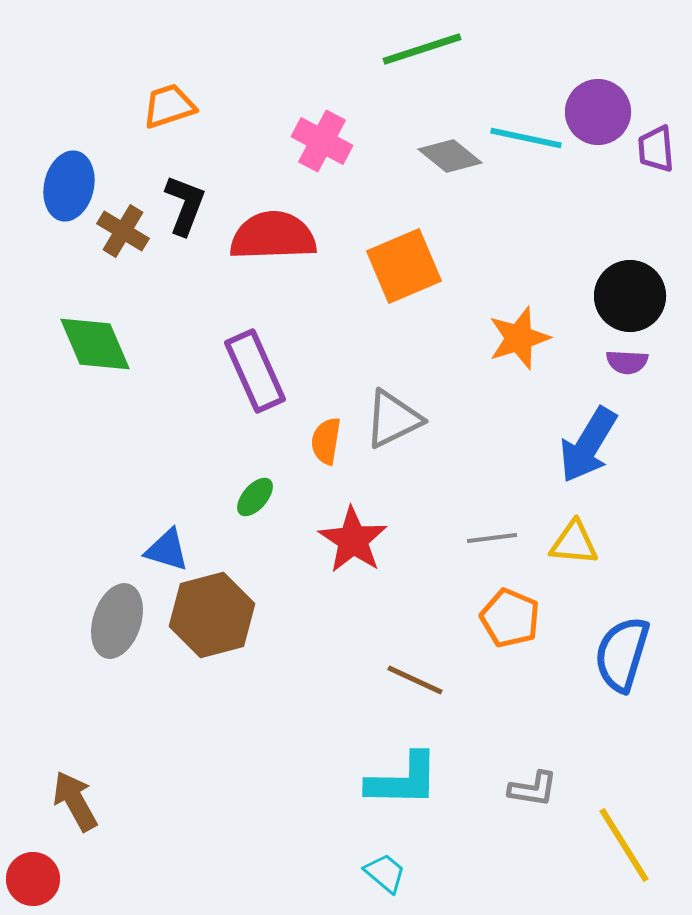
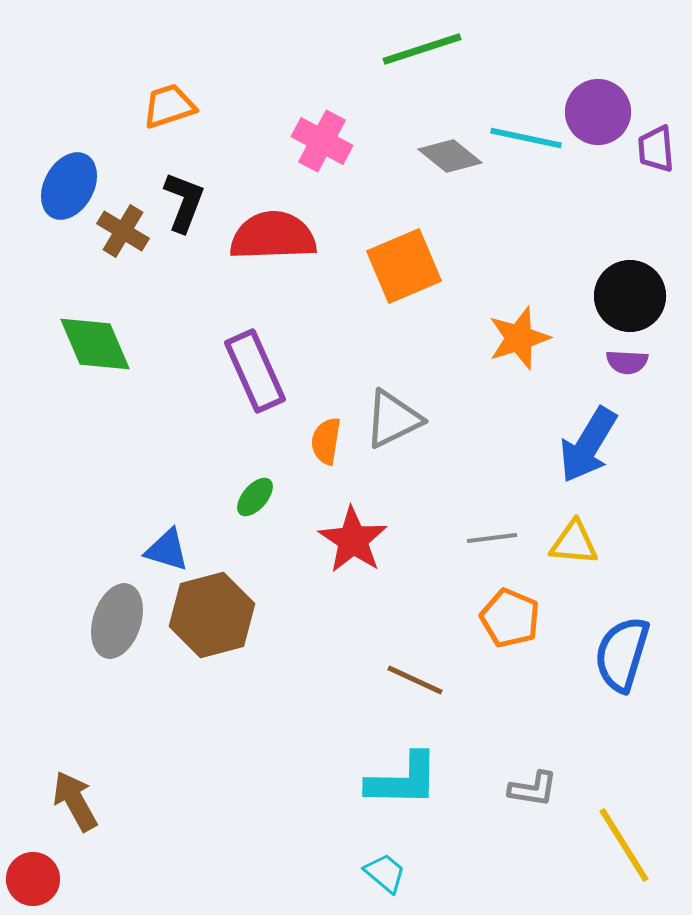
blue ellipse: rotated 16 degrees clockwise
black L-shape: moved 1 px left, 3 px up
